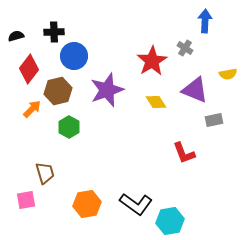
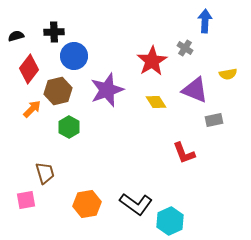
cyan hexagon: rotated 16 degrees counterclockwise
